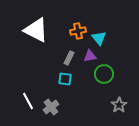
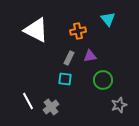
cyan triangle: moved 9 px right, 19 px up
green circle: moved 1 px left, 6 px down
gray star: rotated 14 degrees clockwise
